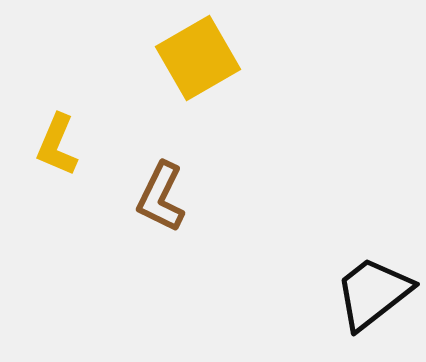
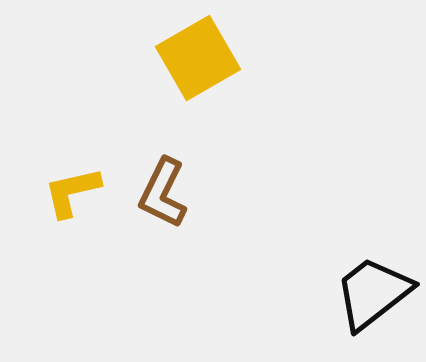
yellow L-shape: moved 15 px right, 47 px down; rotated 54 degrees clockwise
brown L-shape: moved 2 px right, 4 px up
